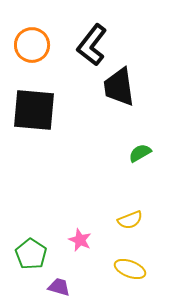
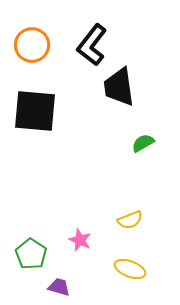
black square: moved 1 px right, 1 px down
green semicircle: moved 3 px right, 10 px up
